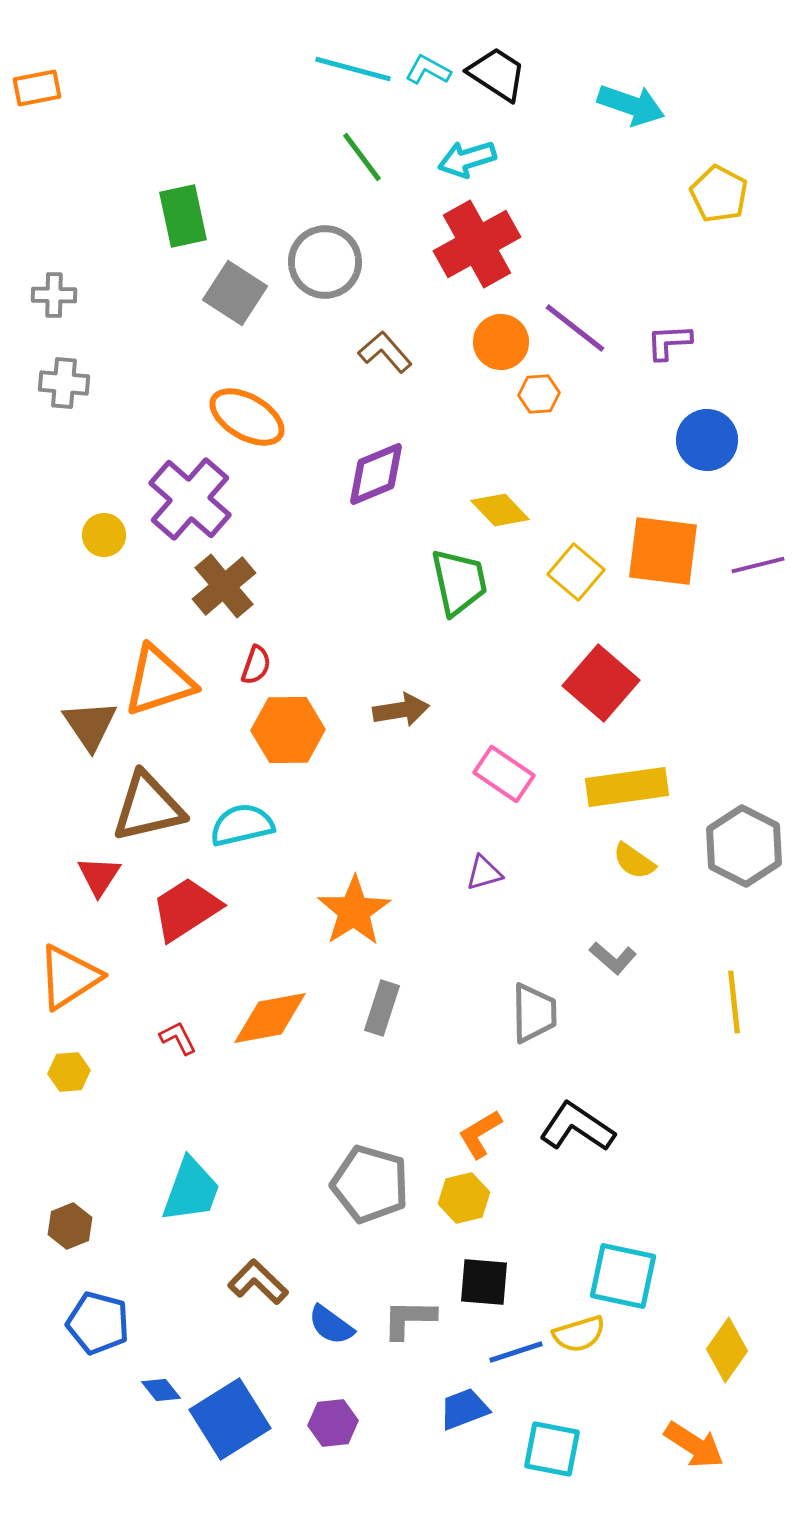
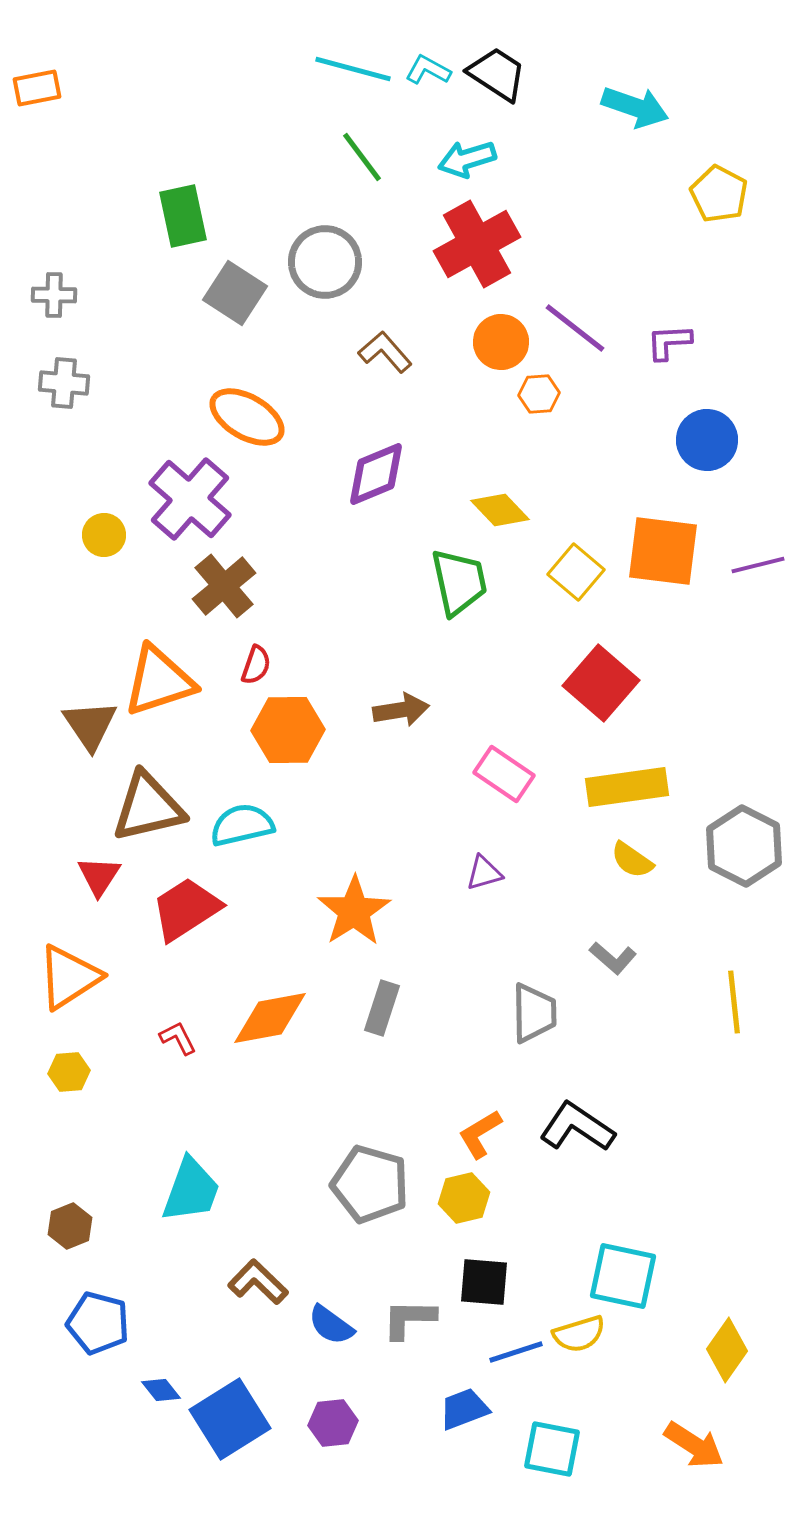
cyan arrow at (631, 105): moved 4 px right, 2 px down
yellow semicircle at (634, 861): moved 2 px left, 1 px up
